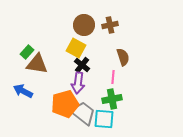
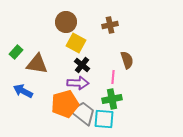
brown circle: moved 18 px left, 3 px up
yellow square: moved 5 px up
green rectangle: moved 11 px left
brown semicircle: moved 4 px right, 3 px down
purple arrow: rotated 95 degrees counterclockwise
